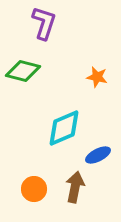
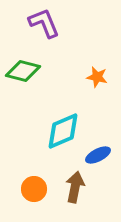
purple L-shape: rotated 40 degrees counterclockwise
cyan diamond: moved 1 px left, 3 px down
